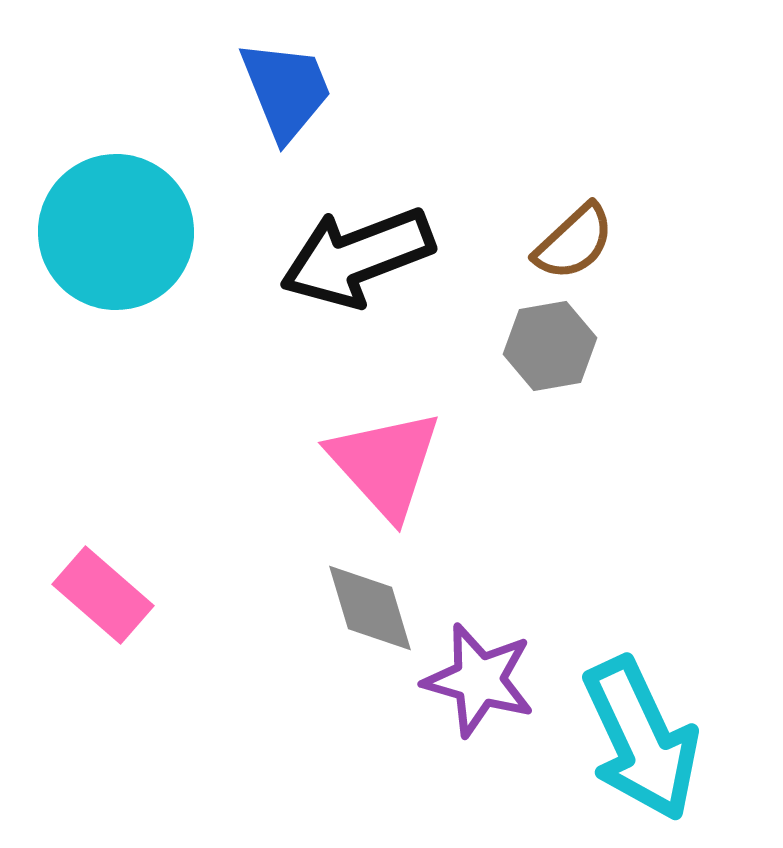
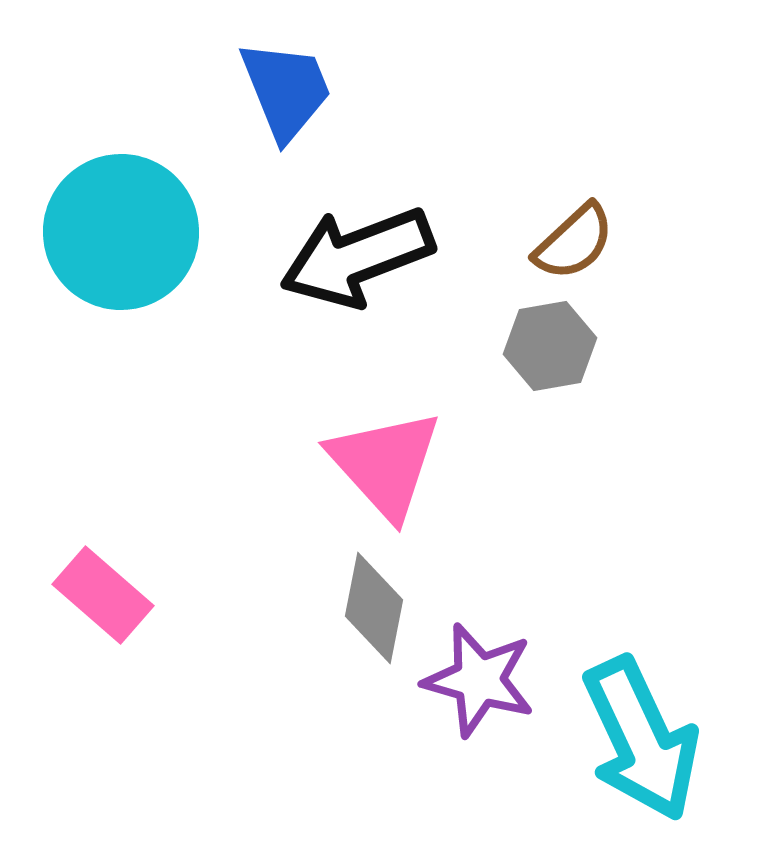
cyan circle: moved 5 px right
gray diamond: moved 4 px right; rotated 28 degrees clockwise
